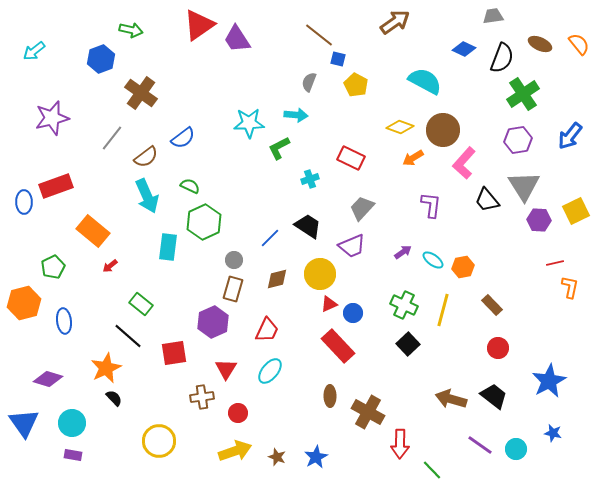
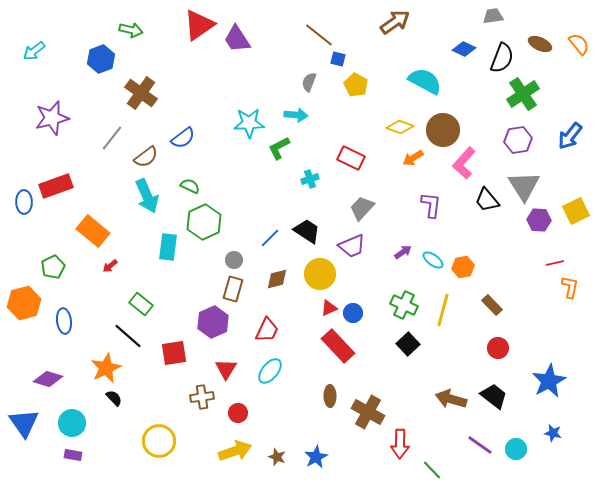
black trapezoid at (308, 226): moved 1 px left, 5 px down
red triangle at (329, 304): moved 4 px down
